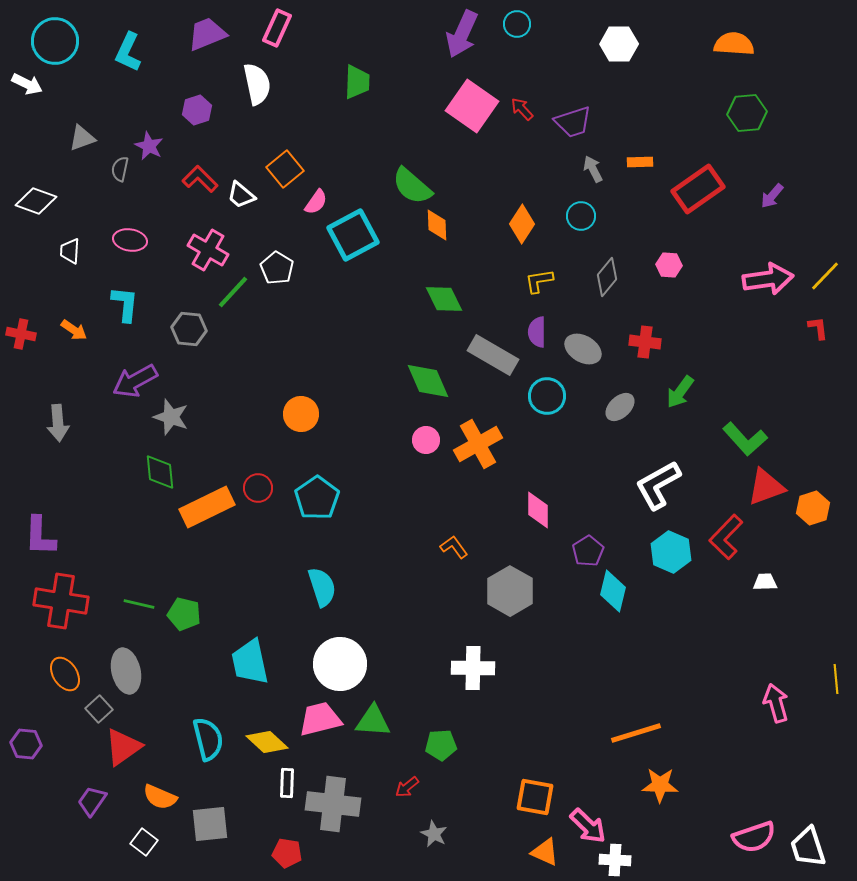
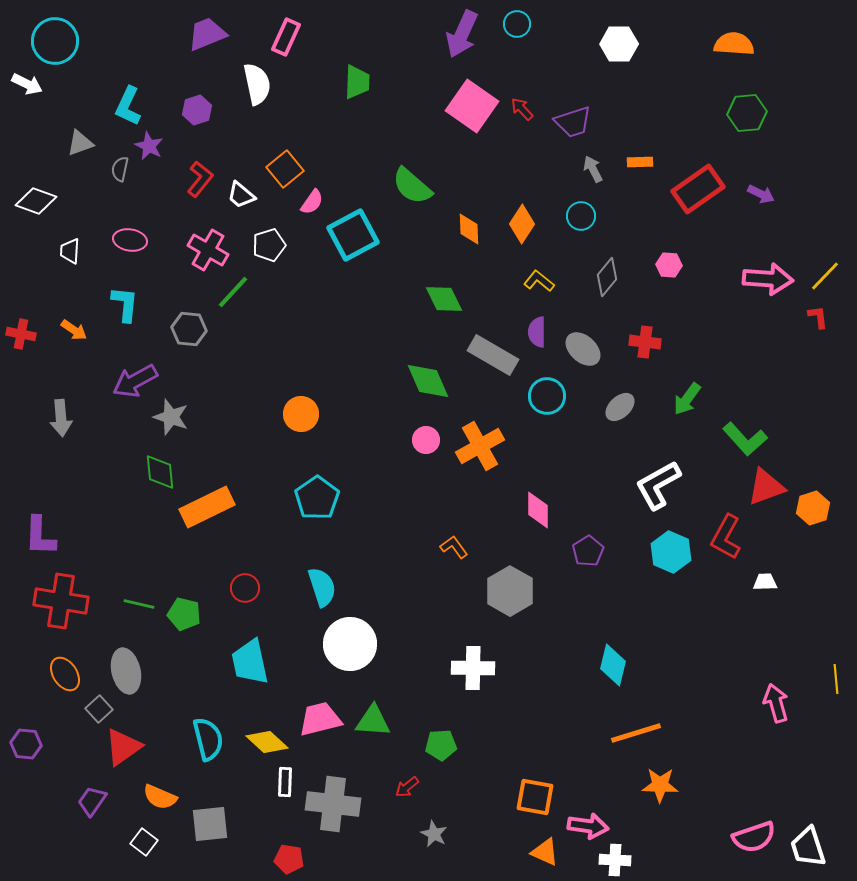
pink rectangle at (277, 28): moved 9 px right, 9 px down
cyan L-shape at (128, 52): moved 54 px down
gray triangle at (82, 138): moved 2 px left, 5 px down
red L-shape at (200, 179): rotated 84 degrees clockwise
purple arrow at (772, 196): moved 11 px left, 2 px up; rotated 104 degrees counterclockwise
pink semicircle at (316, 202): moved 4 px left
orange diamond at (437, 225): moved 32 px right, 4 px down
white pentagon at (277, 268): moved 8 px left, 23 px up; rotated 24 degrees clockwise
pink arrow at (768, 279): rotated 12 degrees clockwise
yellow L-shape at (539, 281): rotated 48 degrees clockwise
red L-shape at (818, 328): moved 11 px up
gray ellipse at (583, 349): rotated 12 degrees clockwise
green arrow at (680, 392): moved 7 px right, 7 px down
gray arrow at (58, 423): moved 3 px right, 5 px up
orange cross at (478, 444): moved 2 px right, 2 px down
red circle at (258, 488): moved 13 px left, 100 px down
red L-shape at (726, 537): rotated 15 degrees counterclockwise
cyan diamond at (613, 591): moved 74 px down
white circle at (340, 664): moved 10 px right, 20 px up
white rectangle at (287, 783): moved 2 px left, 1 px up
pink arrow at (588, 826): rotated 36 degrees counterclockwise
red pentagon at (287, 853): moved 2 px right, 6 px down
